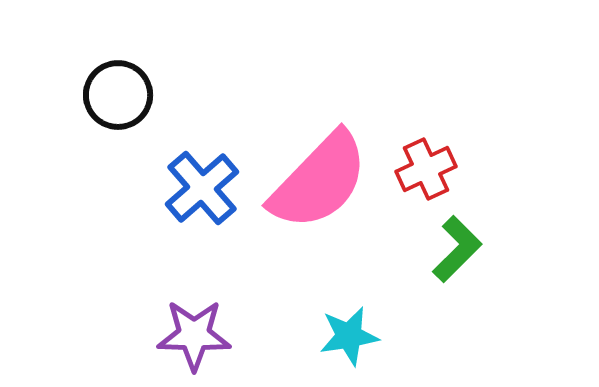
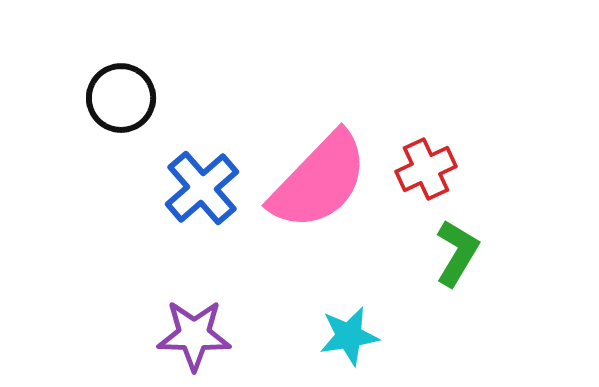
black circle: moved 3 px right, 3 px down
green L-shape: moved 4 px down; rotated 14 degrees counterclockwise
